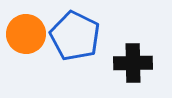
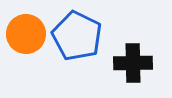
blue pentagon: moved 2 px right
